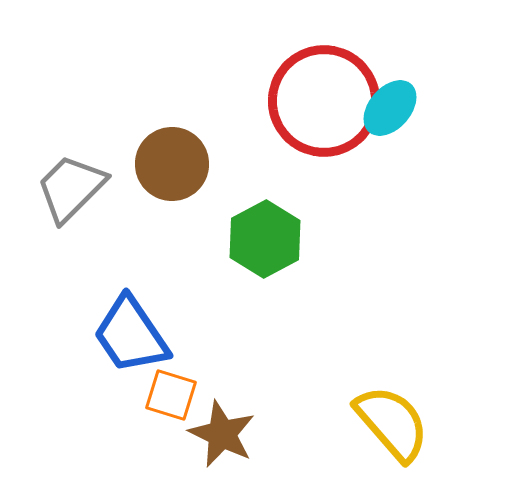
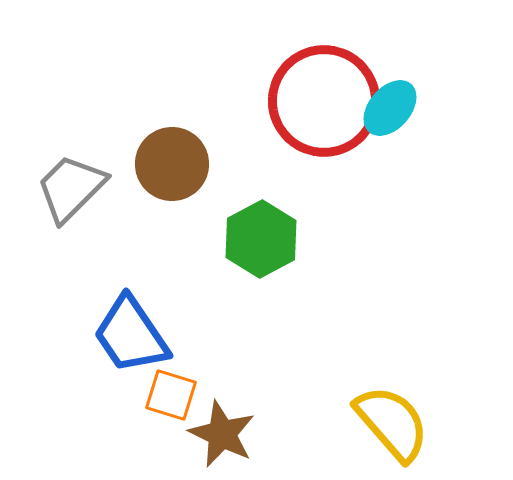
green hexagon: moved 4 px left
